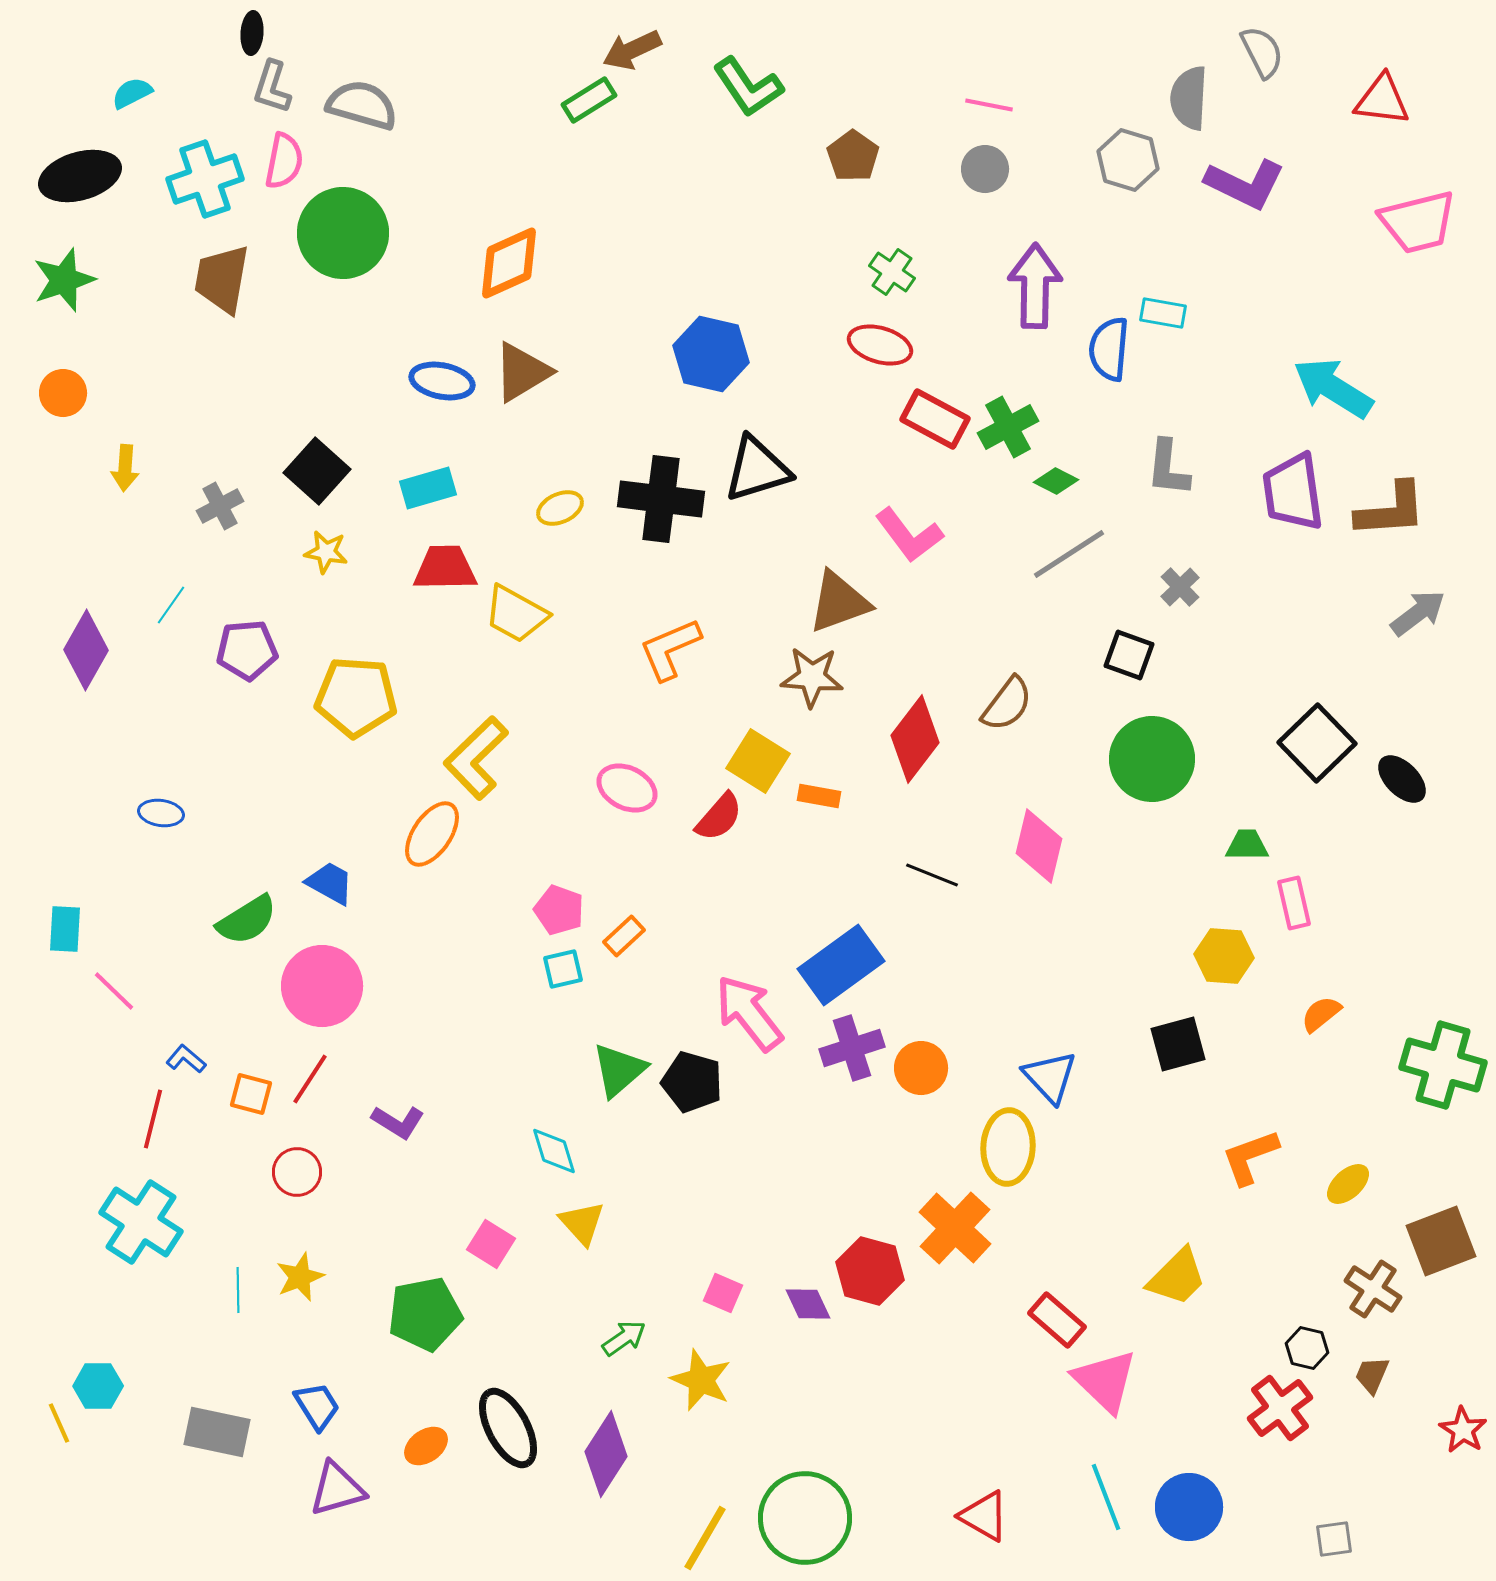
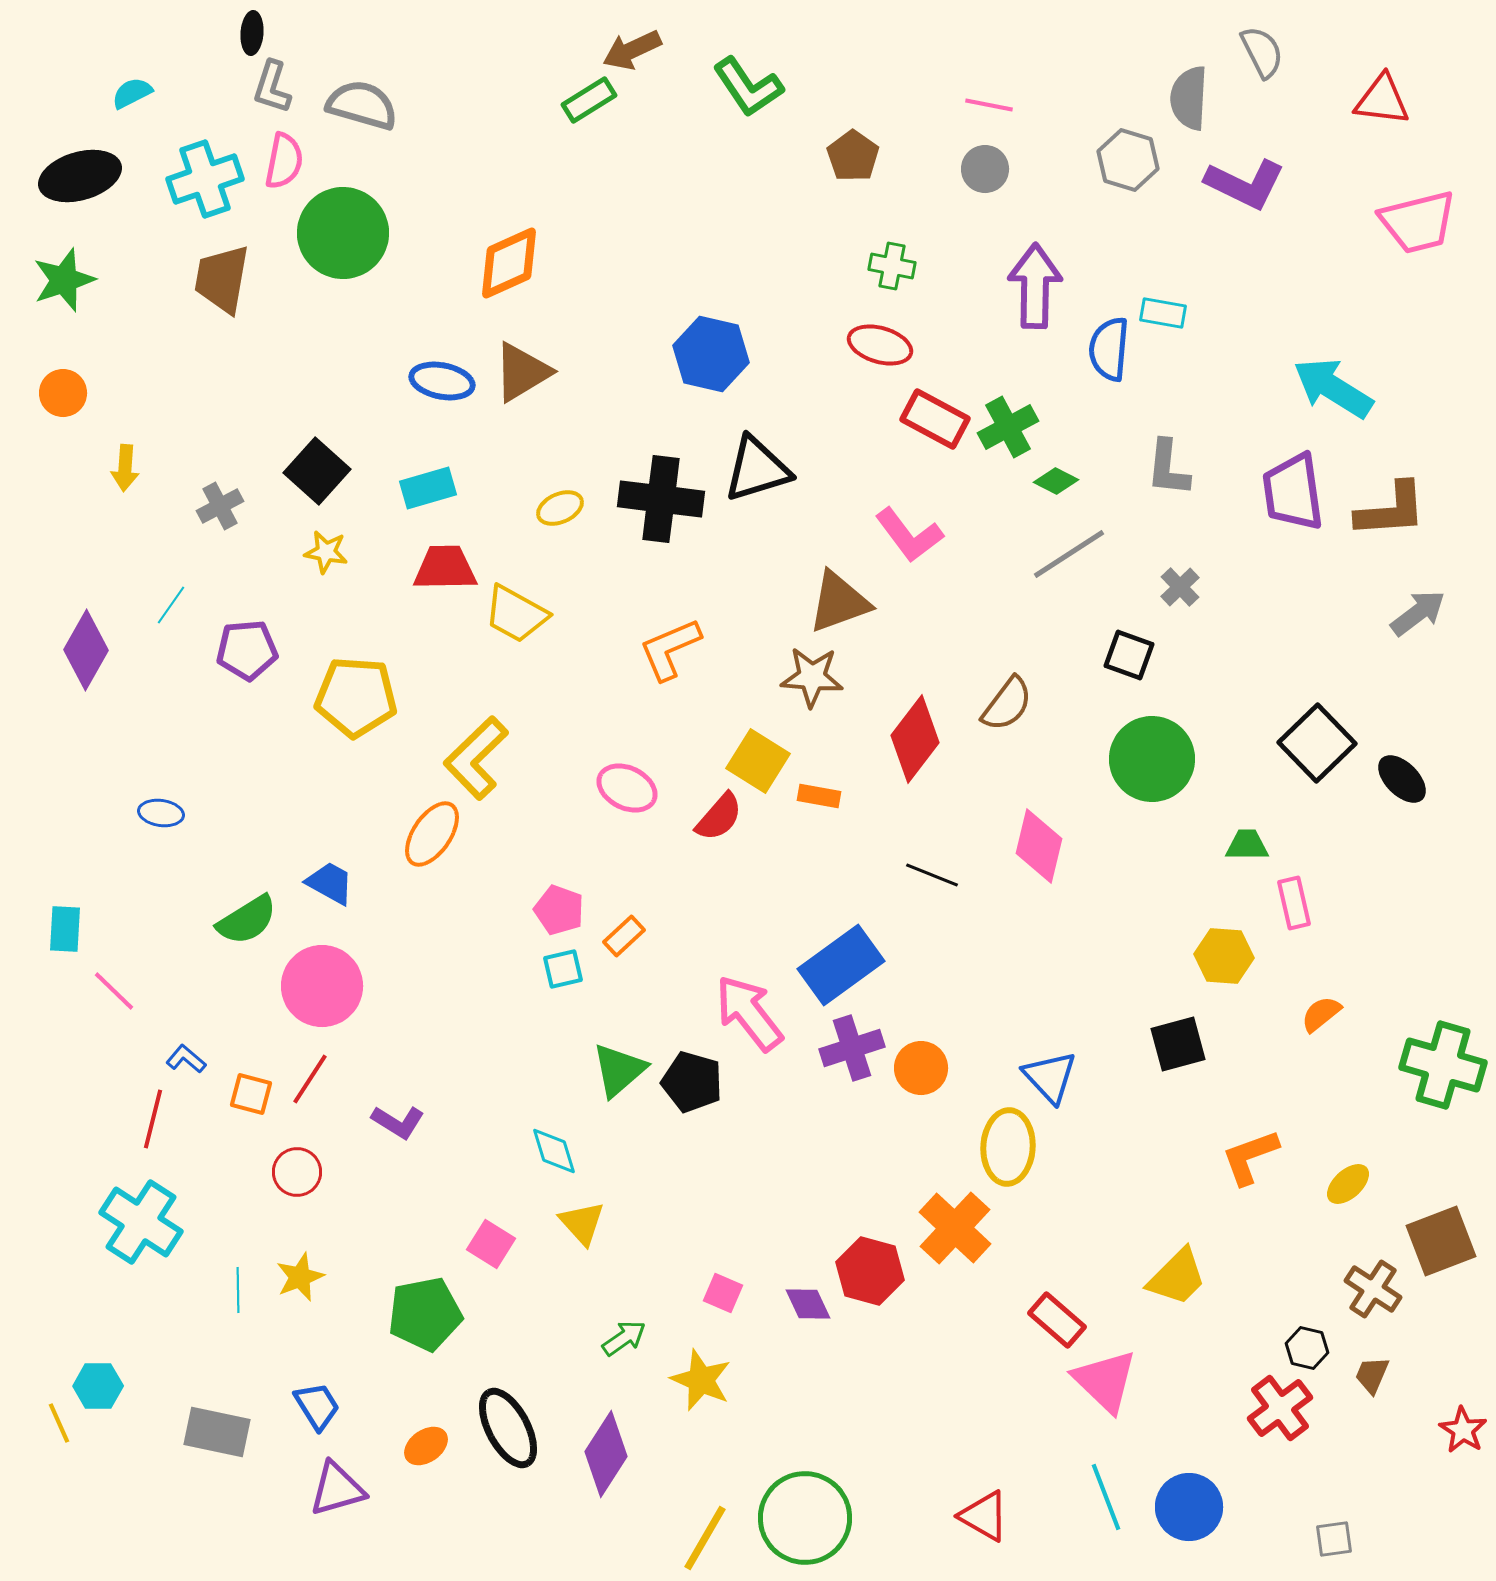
green cross at (892, 272): moved 6 px up; rotated 24 degrees counterclockwise
